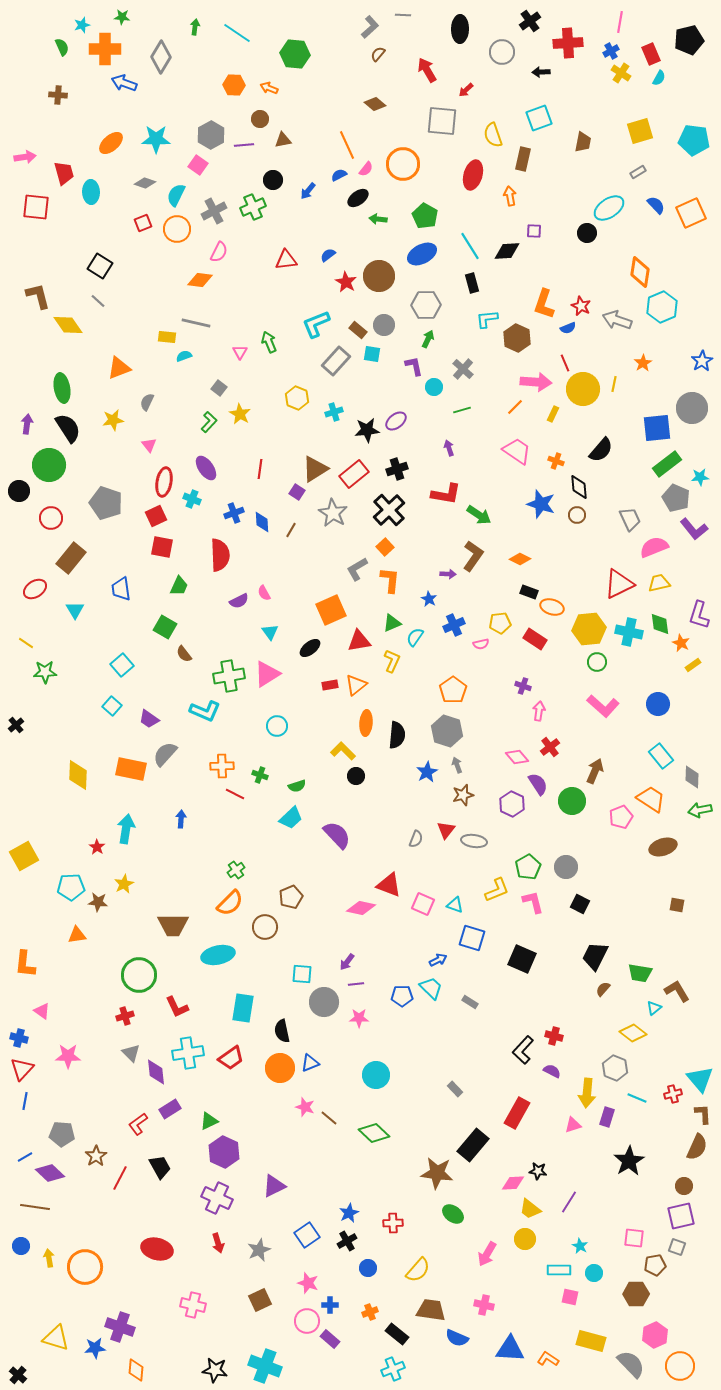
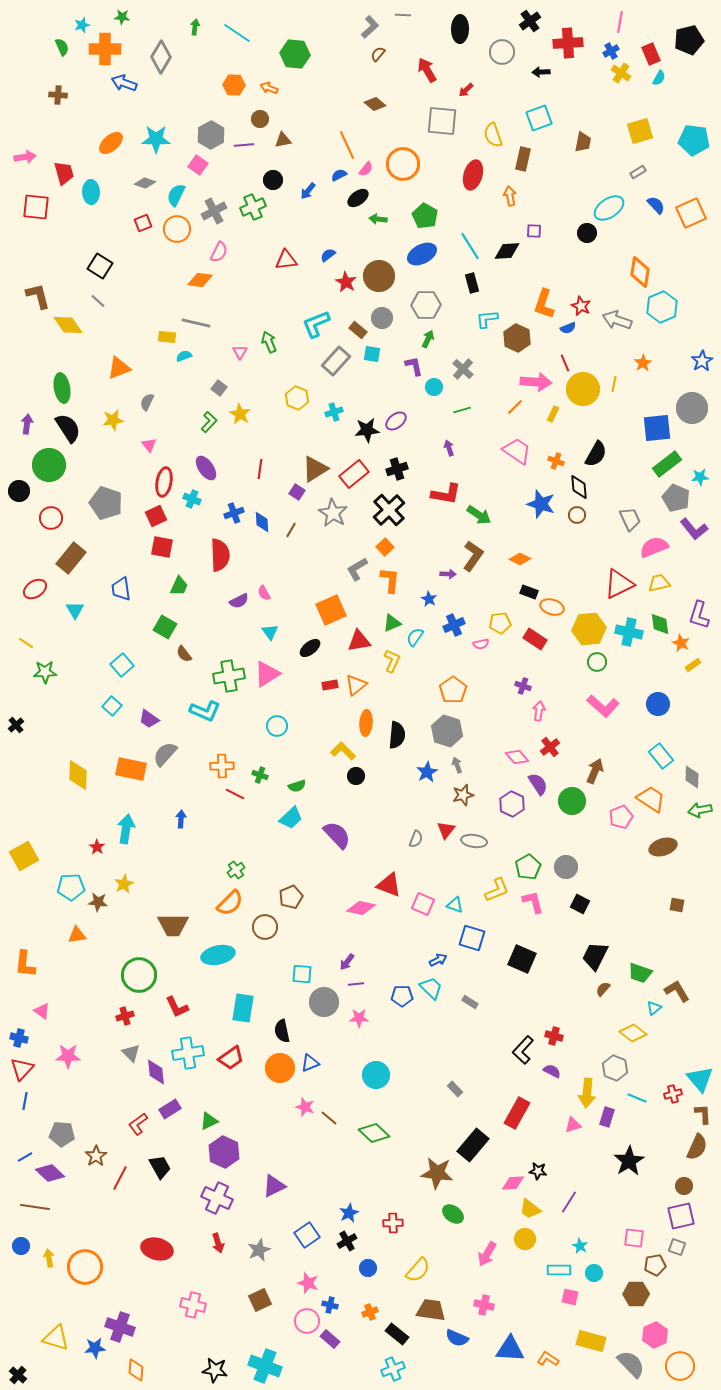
gray circle at (384, 325): moved 2 px left, 7 px up
black semicircle at (601, 450): moved 5 px left, 4 px down; rotated 12 degrees counterclockwise
green trapezoid at (640, 973): rotated 10 degrees clockwise
blue cross at (330, 1305): rotated 14 degrees clockwise
